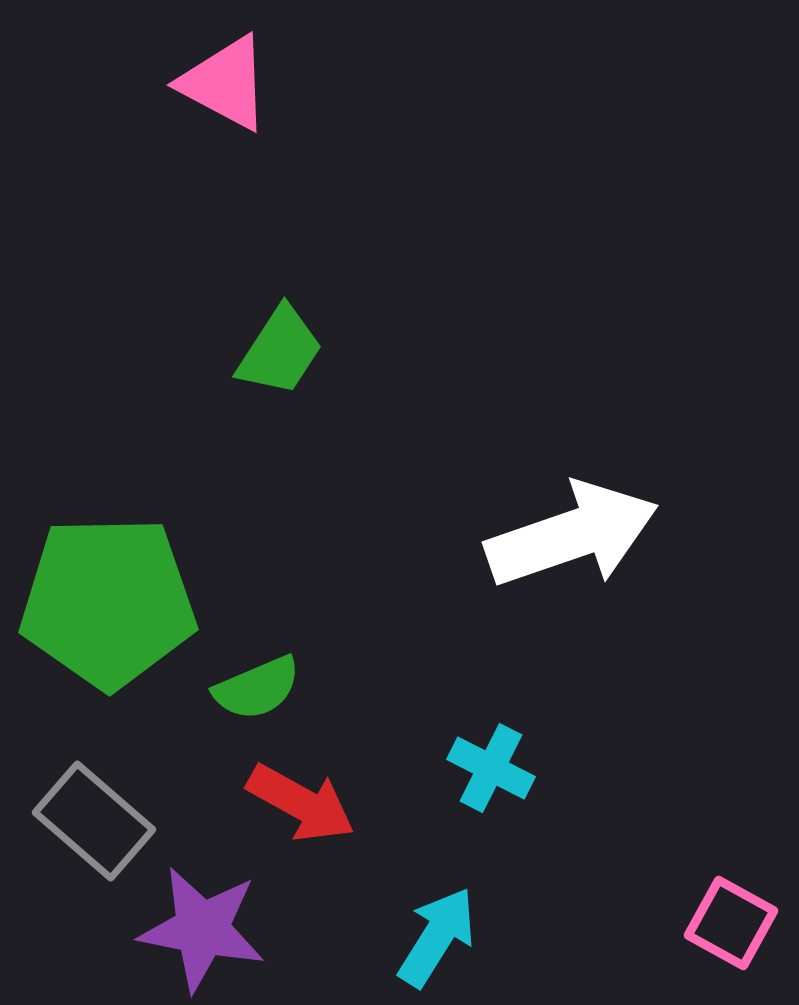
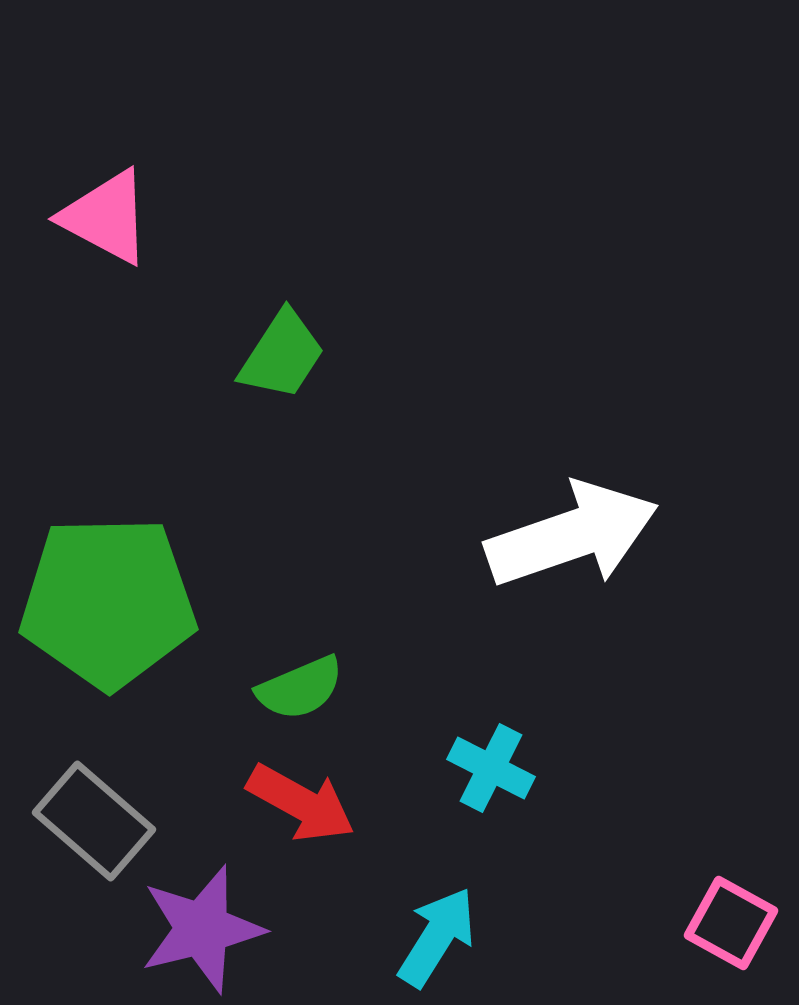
pink triangle: moved 119 px left, 134 px down
green trapezoid: moved 2 px right, 4 px down
green semicircle: moved 43 px right
purple star: rotated 25 degrees counterclockwise
